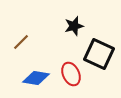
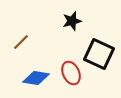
black star: moved 2 px left, 5 px up
red ellipse: moved 1 px up
